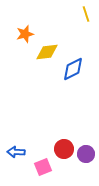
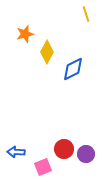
yellow diamond: rotated 55 degrees counterclockwise
